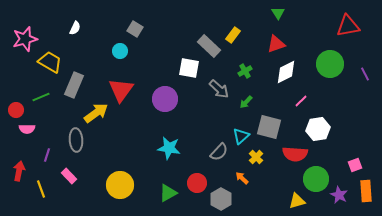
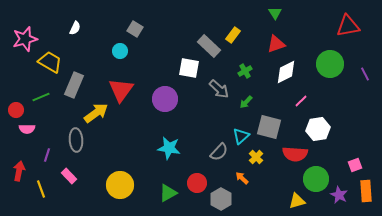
green triangle at (278, 13): moved 3 px left
